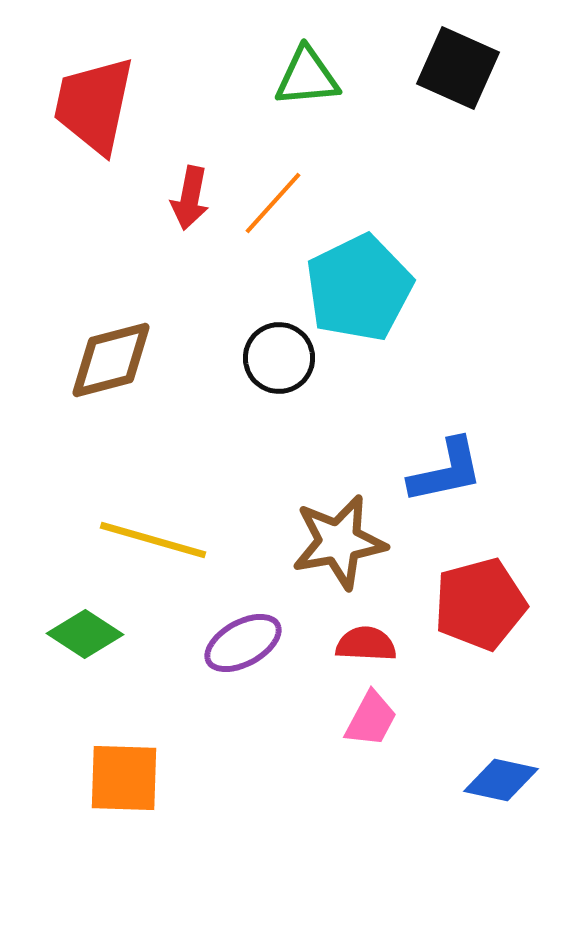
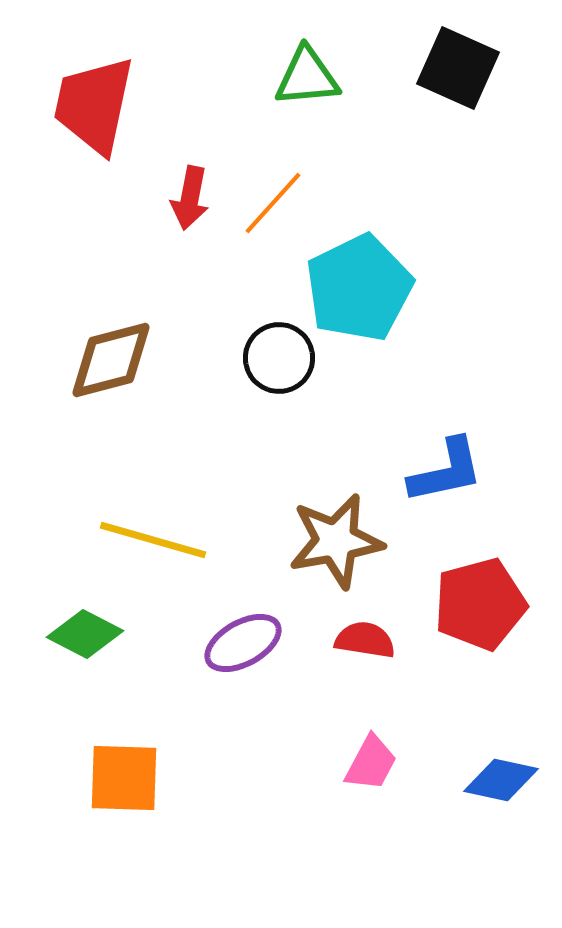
brown star: moved 3 px left, 1 px up
green diamond: rotated 6 degrees counterclockwise
red semicircle: moved 1 px left, 4 px up; rotated 6 degrees clockwise
pink trapezoid: moved 44 px down
